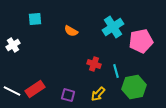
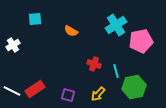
cyan cross: moved 3 px right, 2 px up
